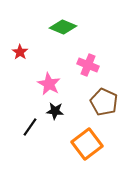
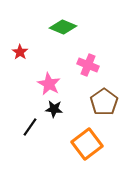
brown pentagon: rotated 12 degrees clockwise
black star: moved 1 px left, 2 px up
